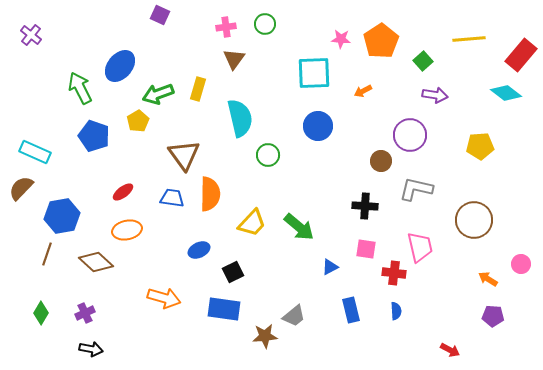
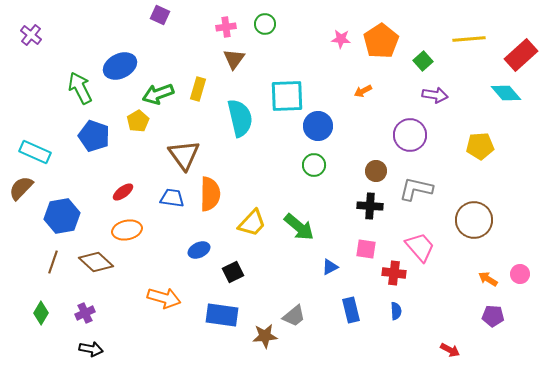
red rectangle at (521, 55): rotated 8 degrees clockwise
blue ellipse at (120, 66): rotated 24 degrees clockwise
cyan square at (314, 73): moved 27 px left, 23 px down
cyan diamond at (506, 93): rotated 12 degrees clockwise
green circle at (268, 155): moved 46 px right, 10 px down
brown circle at (381, 161): moved 5 px left, 10 px down
black cross at (365, 206): moved 5 px right
pink trapezoid at (420, 247): rotated 28 degrees counterclockwise
brown line at (47, 254): moved 6 px right, 8 px down
pink circle at (521, 264): moved 1 px left, 10 px down
blue rectangle at (224, 309): moved 2 px left, 6 px down
